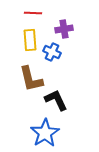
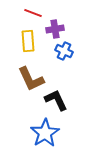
red line: rotated 18 degrees clockwise
purple cross: moved 9 px left
yellow rectangle: moved 2 px left, 1 px down
blue cross: moved 12 px right, 1 px up
brown L-shape: rotated 12 degrees counterclockwise
